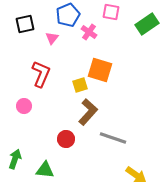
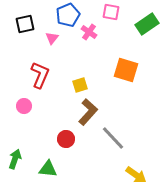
orange square: moved 26 px right
red L-shape: moved 1 px left, 1 px down
gray line: rotated 28 degrees clockwise
green triangle: moved 3 px right, 1 px up
